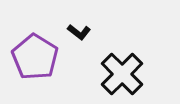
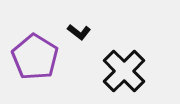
black cross: moved 2 px right, 3 px up
